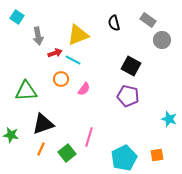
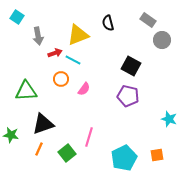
black semicircle: moved 6 px left
orange line: moved 2 px left
